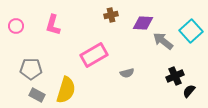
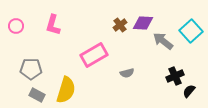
brown cross: moved 9 px right, 10 px down; rotated 24 degrees counterclockwise
